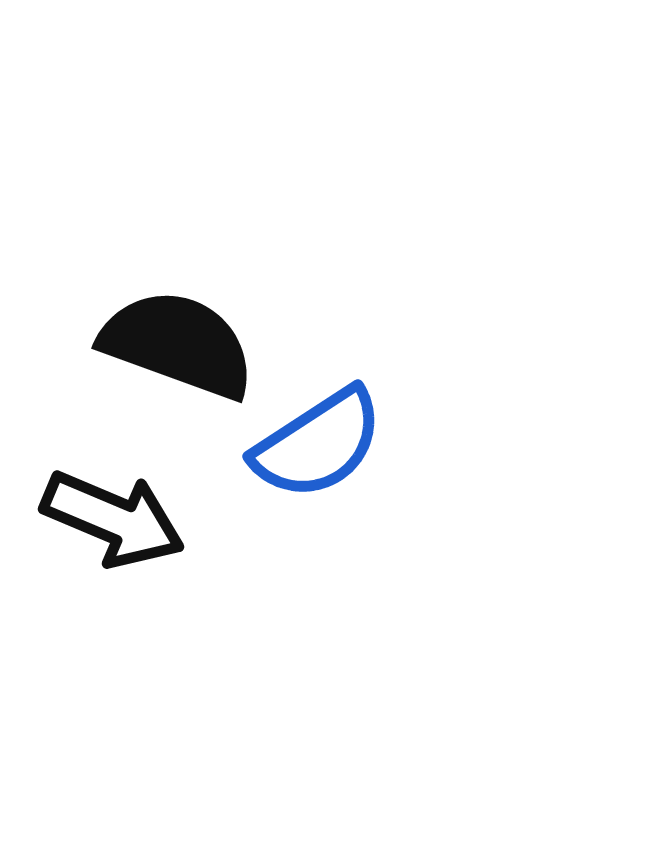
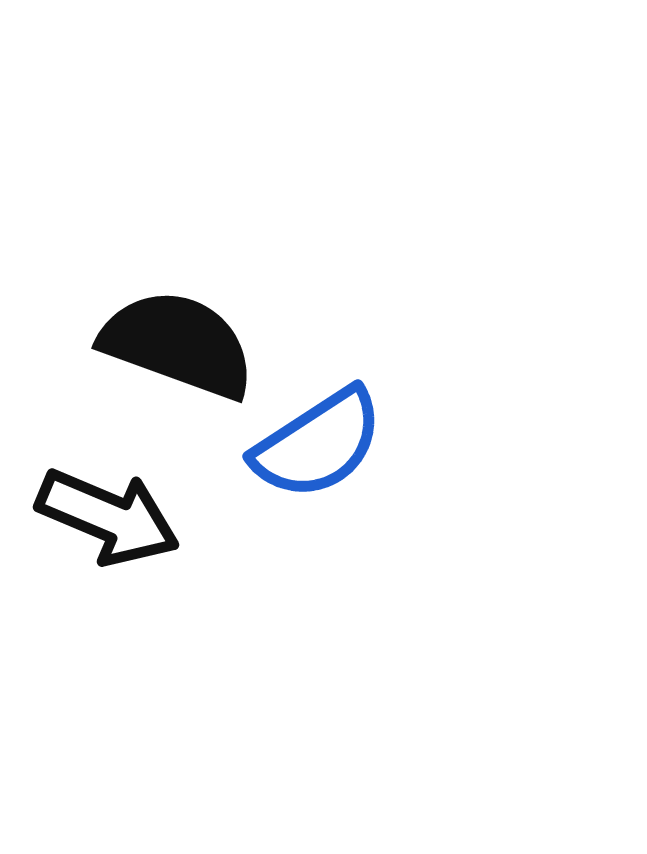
black arrow: moved 5 px left, 2 px up
